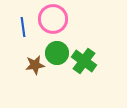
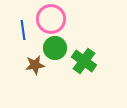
pink circle: moved 2 px left
blue line: moved 3 px down
green circle: moved 2 px left, 5 px up
